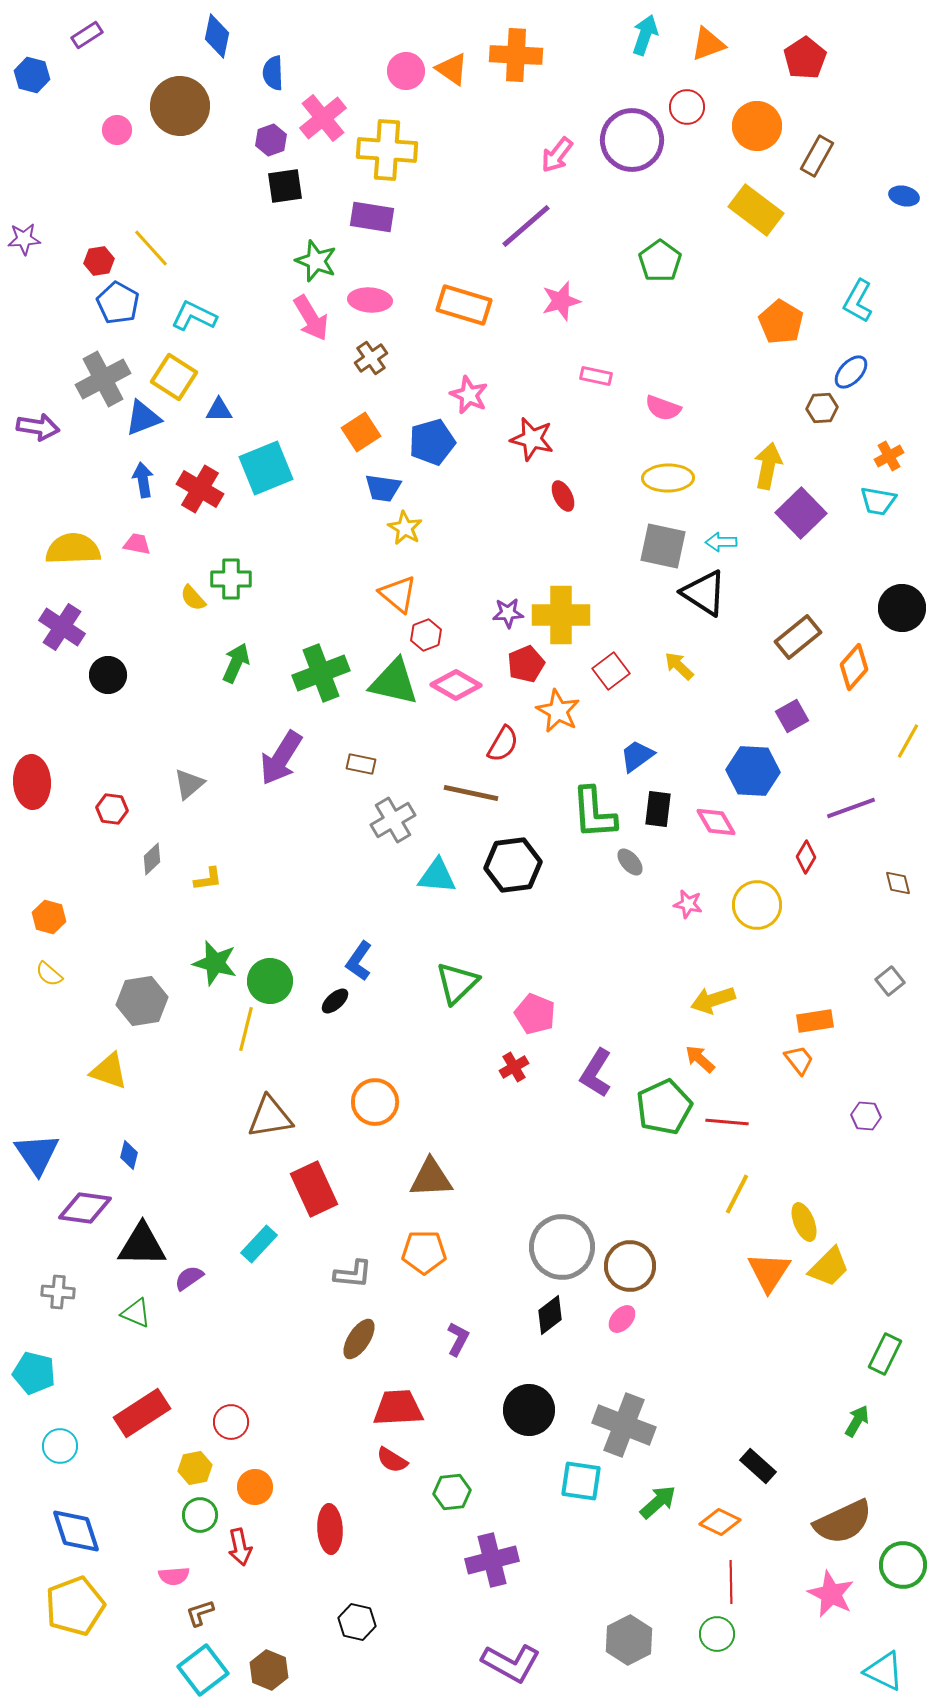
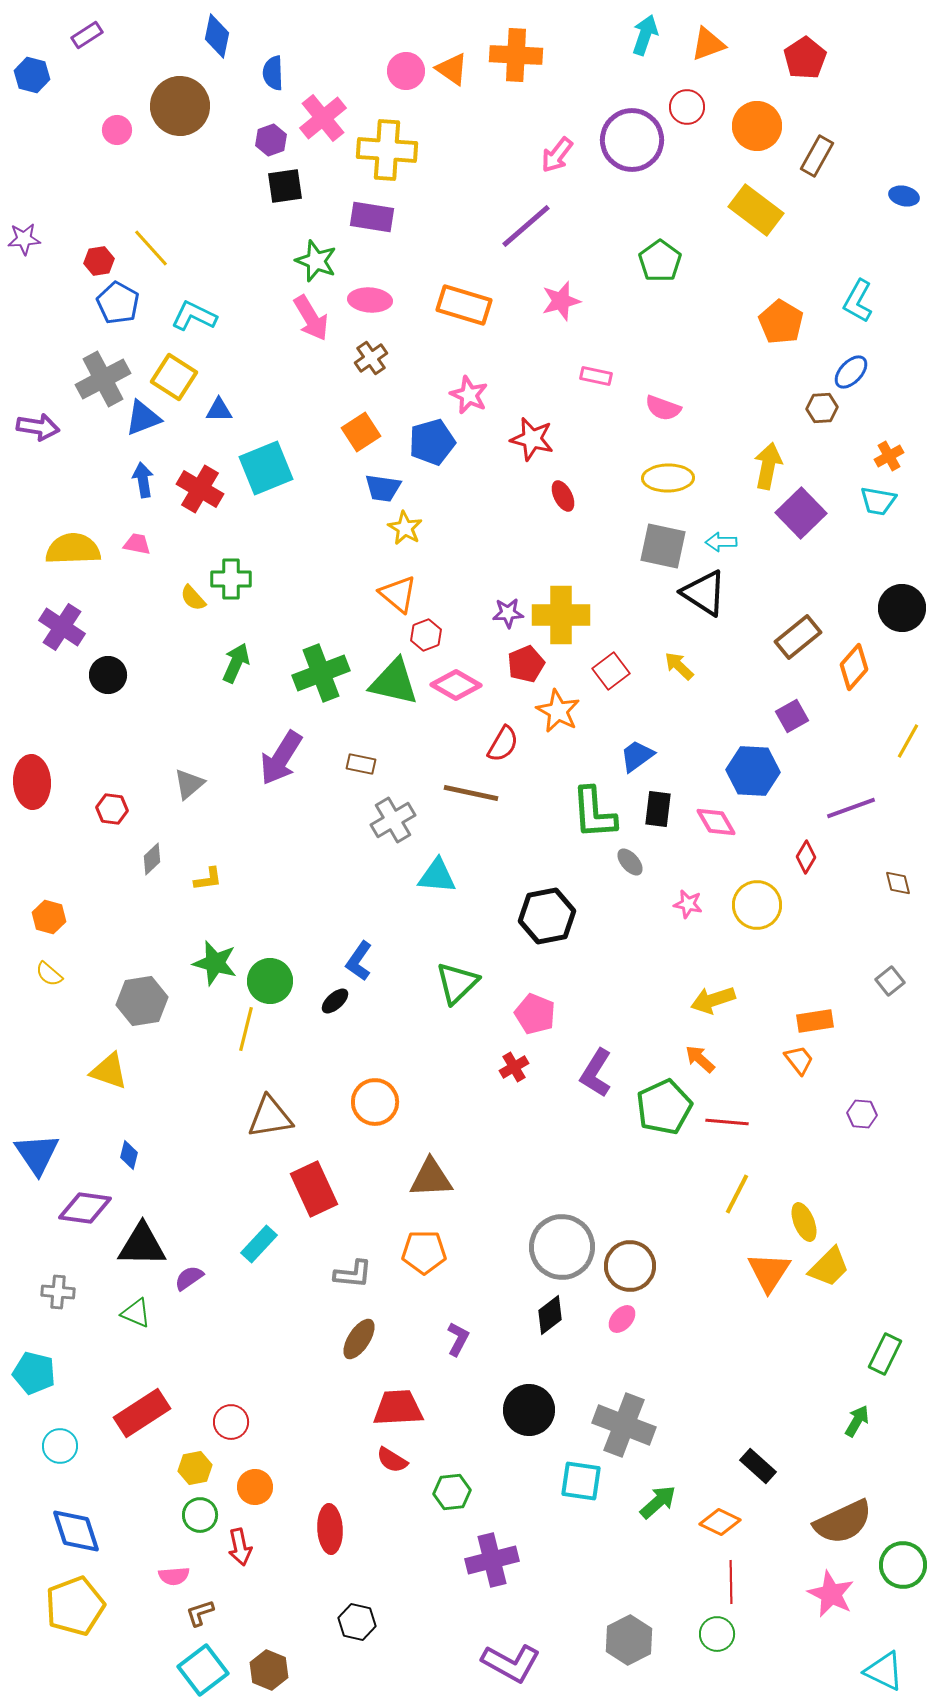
black hexagon at (513, 865): moved 34 px right, 51 px down; rotated 4 degrees counterclockwise
purple hexagon at (866, 1116): moved 4 px left, 2 px up
